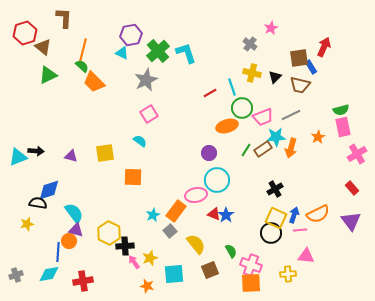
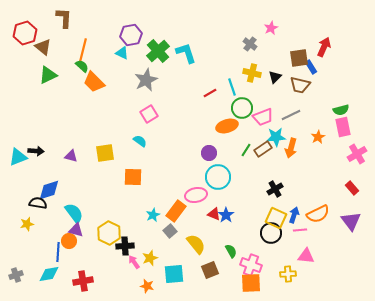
cyan circle at (217, 180): moved 1 px right, 3 px up
